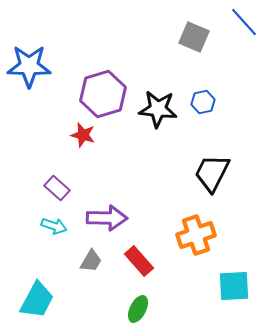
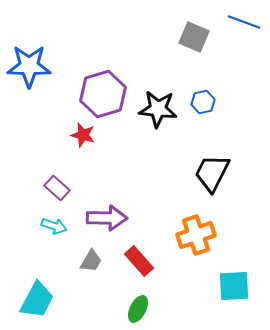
blue line: rotated 28 degrees counterclockwise
